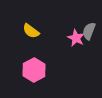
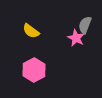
gray semicircle: moved 4 px left, 6 px up
